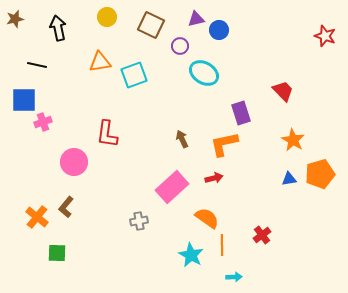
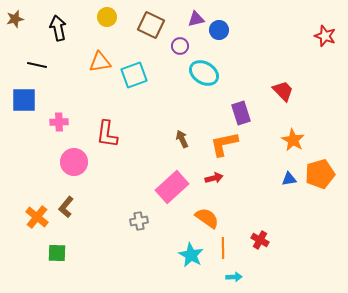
pink cross: moved 16 px right; rotated 18 degrees clockwise
red cross: moved 2 px left, 5 px down; rotated 24 degrees counterclockwise
orange line: moved 1 px right, 3 px down
